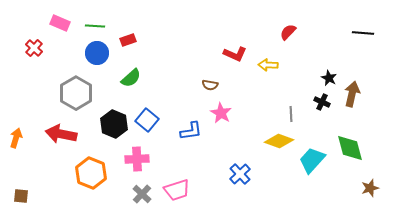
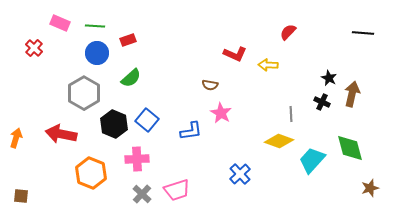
gray hexagon: moved 8 px right
